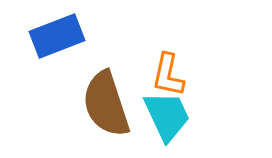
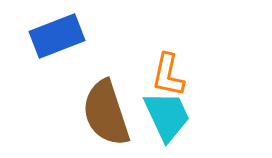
brown semicircle: moved 9 px down
